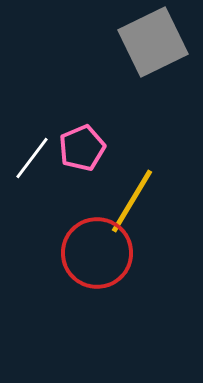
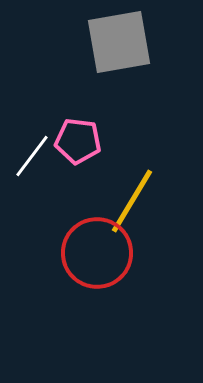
gray square: moved 34 px left; rotated 16 degrees clockwise
pink pentagon: moved 4 px left, 7 px up; rotated 30 degrees clockwise
white line: moved 2 px up
